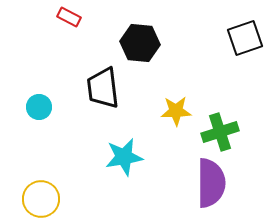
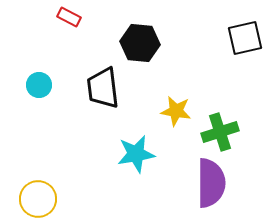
black square: rotated 6 degrees clockwise
cyan circle: moved 22 px up
yellow star: rotated 12 degrees clockwise
cyan star: moved 12 px right, 3 px up
yellow circle: moved 3 px left
